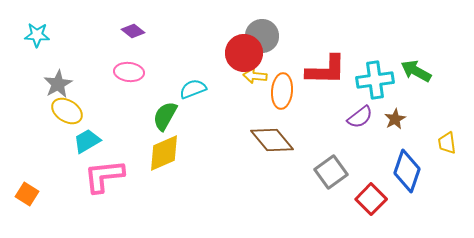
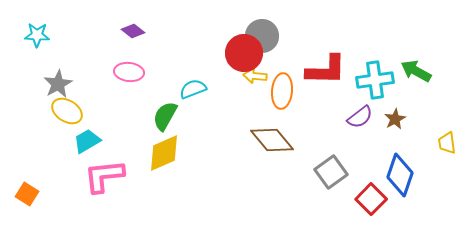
blue diamond: moved 7 px left, 4 px down
